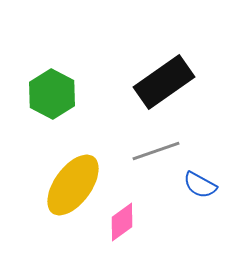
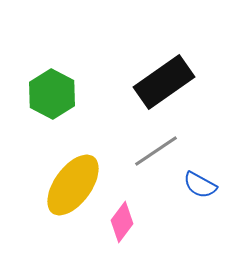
gray line: rotated 15 degrees counterclockwise
pink diamond: rotated 18 degrees counterclockwise
